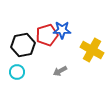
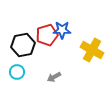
gray arrow: moved 6 px left, 6 px down
